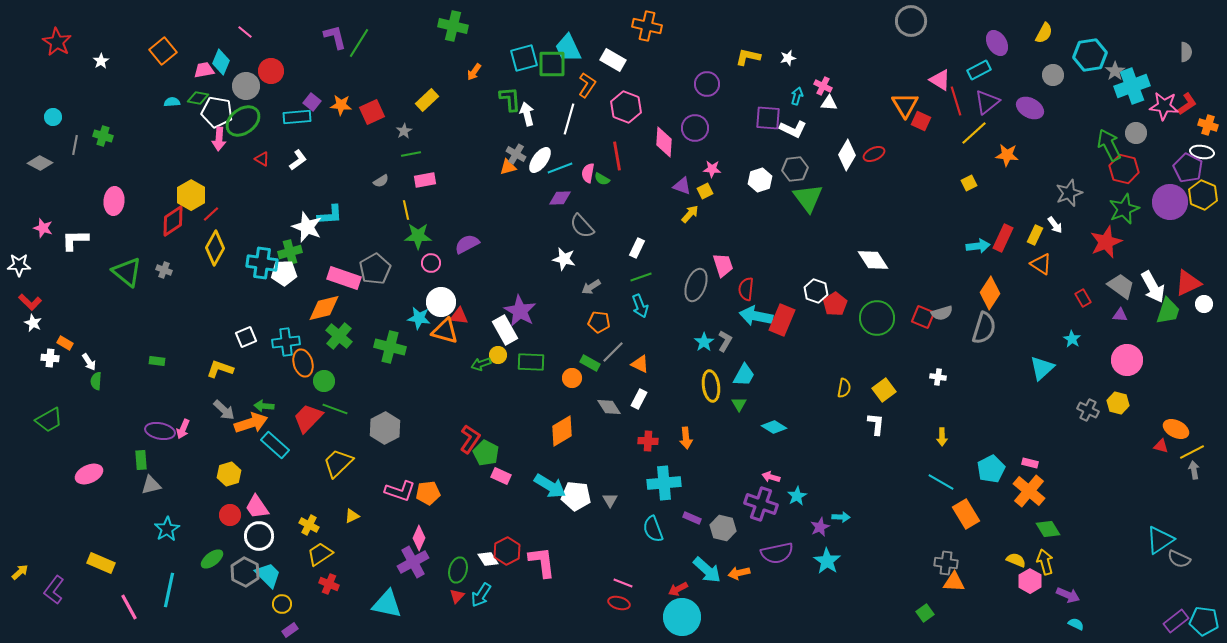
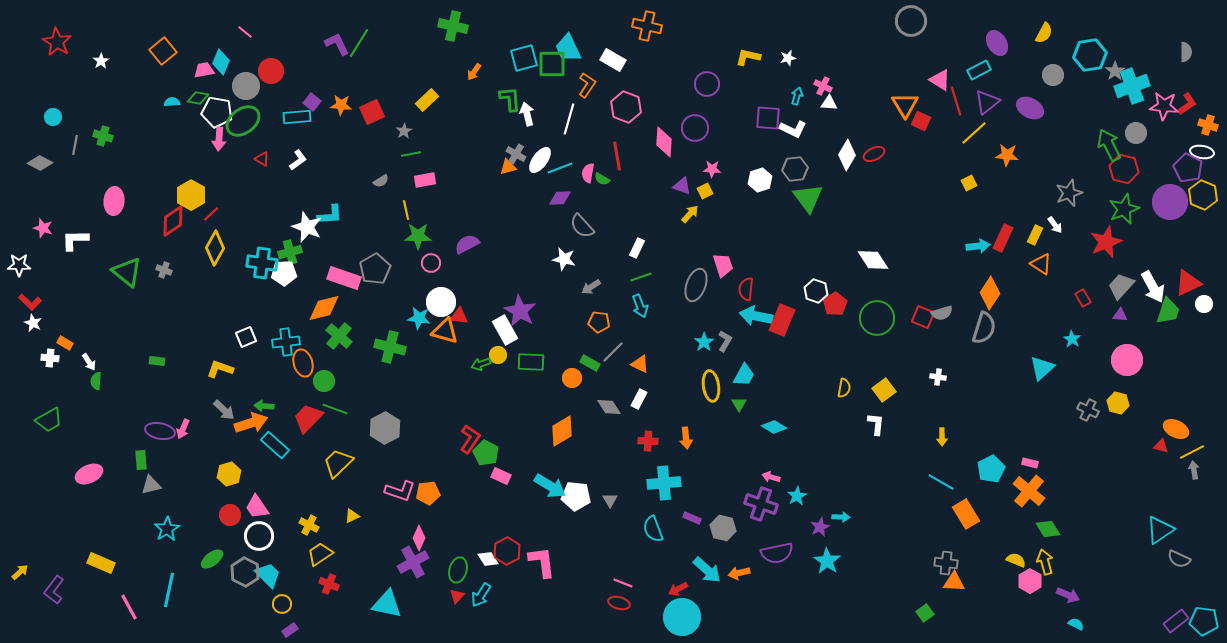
purple L-shape at (335, 37): moved 2 px right, 7 px down; rotated 12 degrees counterclockwise
gray trapezoid at (1121, 286): rotated 84 degrees counterclockwise
cyan triangle at (1160, 540): moved 10 px up
